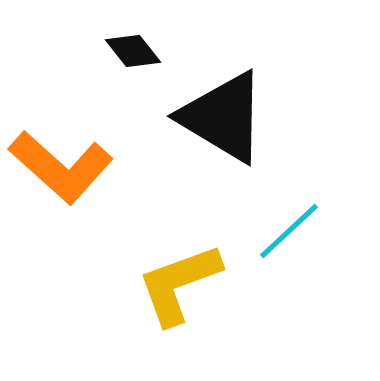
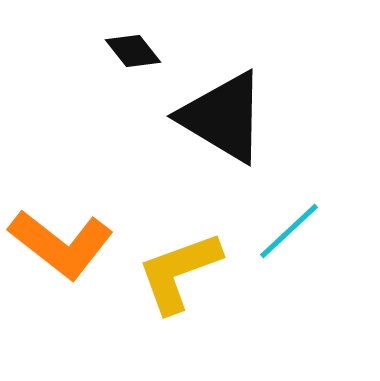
orange L-shape: moved 77 px down; rotated 4 degrees counterclockwise
yellow L-shape: moved 12 px up
